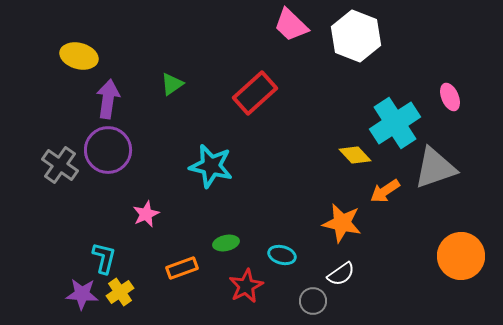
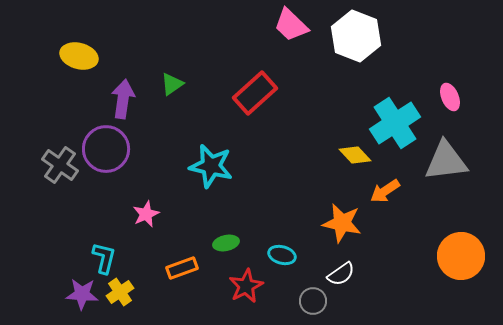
purple arrow: moved 15 px right
purple circle: moved 2 px left, 1 px up
gray triangle: moved 11 px right, 7 px up; rotated 12 degrees clockwise
